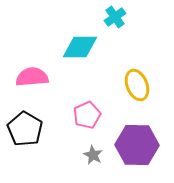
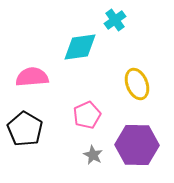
cyan cross: moved 3 px down
cyan diamond: rotated 9 degrees counterclockwise
yellow ellipse: moved 1 px up
